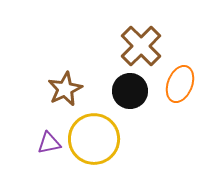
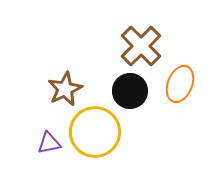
yellow circle: moved 1 px right, 7 px up
